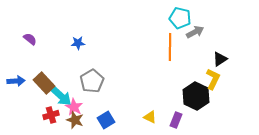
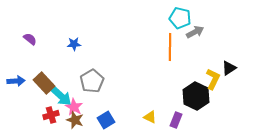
blue star: moved 4 px left, 1 px down
black triangle: moved 9 px right, 9 px down
